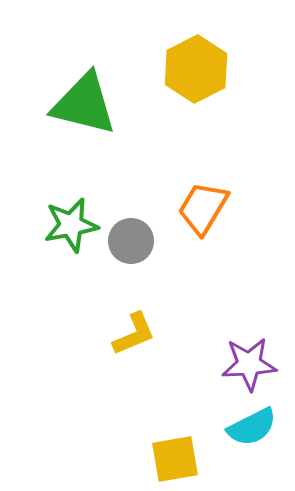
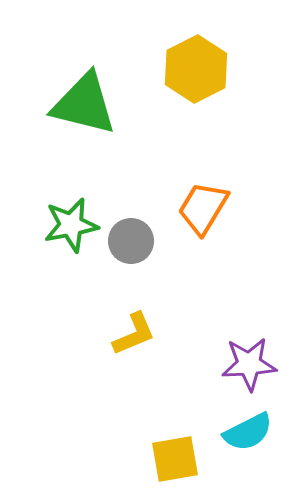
cyan semicircle: moved 4 px left, 5 px down
